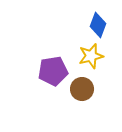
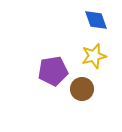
blue diamond: moved 2 px left, 5 px up; rotated 40 degrees counterclockwise
yellow star: moved 3 px right
